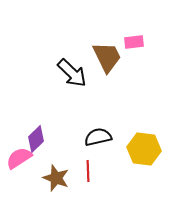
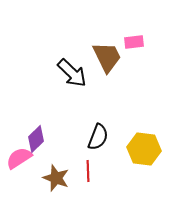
black semicircle: rotated 124 degrees clockwise
